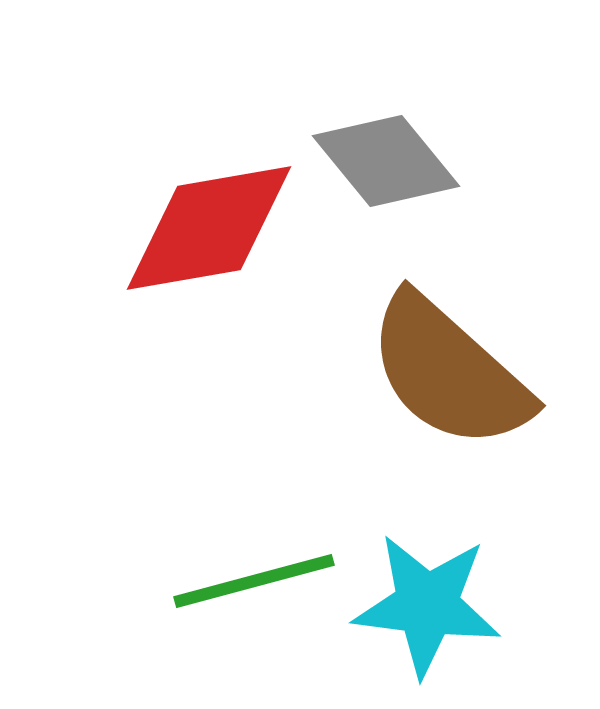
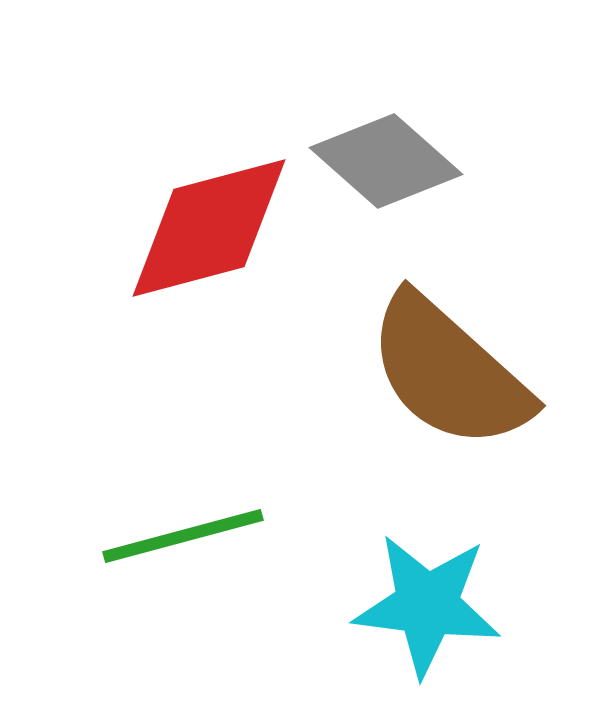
gray diamond: rotated 9 degrees counterclockwise
red diamond: rotated 5 degrees counterclockwise
green line: moved 71 px left, 45 px up
